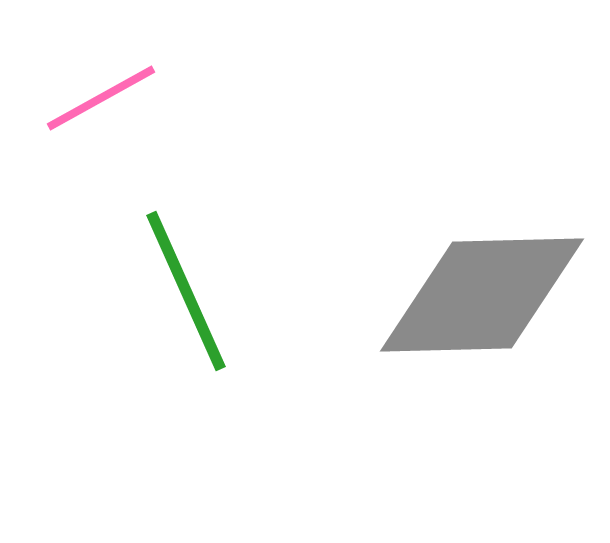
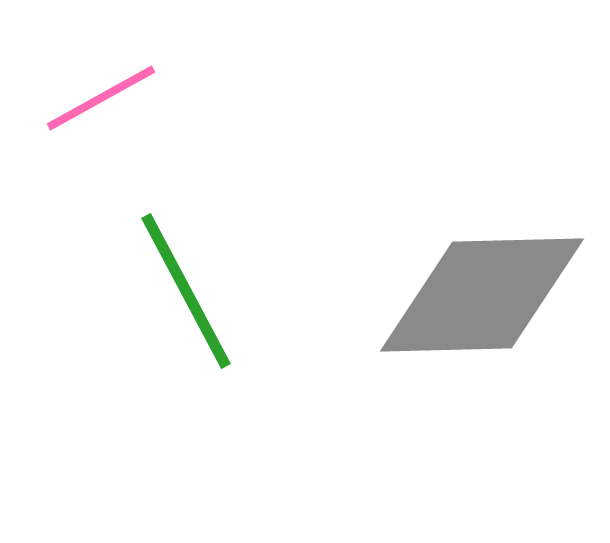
green line: rotated 4 degrees counterclockwise
